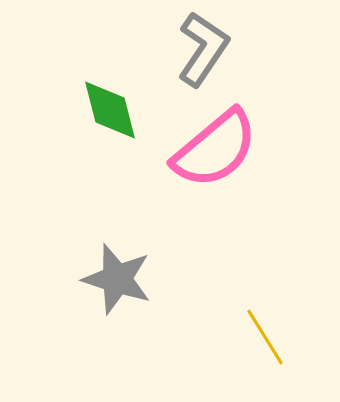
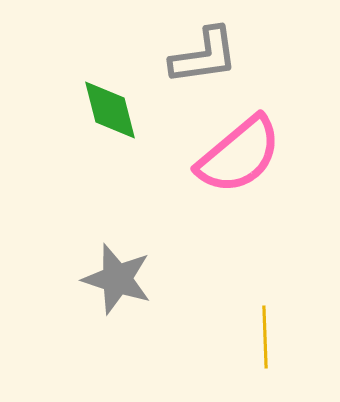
gray L-shape: moved 1 px right, 7 px down; rotated 48 degrees clockwise
pink semicircle: moved 24 px right, 6 px down
yellow line: rotated 30 degrees clockwise
